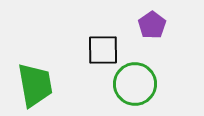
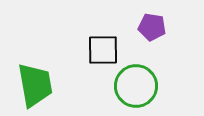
purple pentagon: moved 2 px down; rotated 28 degrees counterclockwise
green circle: moved 1 px right, 2 px down
